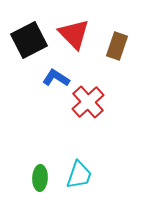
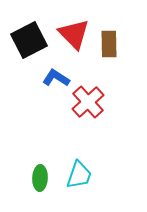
brown rectangle: moved 8 px left, 2 px up; rotated 20 degrees counterclockwise
